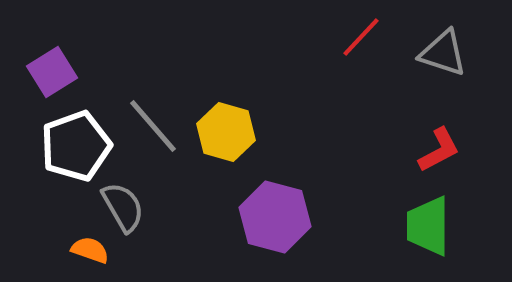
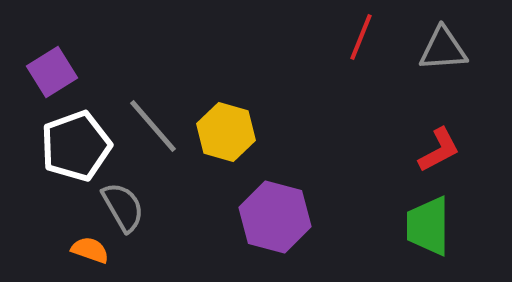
red line: rotated 21 degrees counterclockwise
gray triangle: moved 4 px up; rotated 22 degrees counterclockwise
